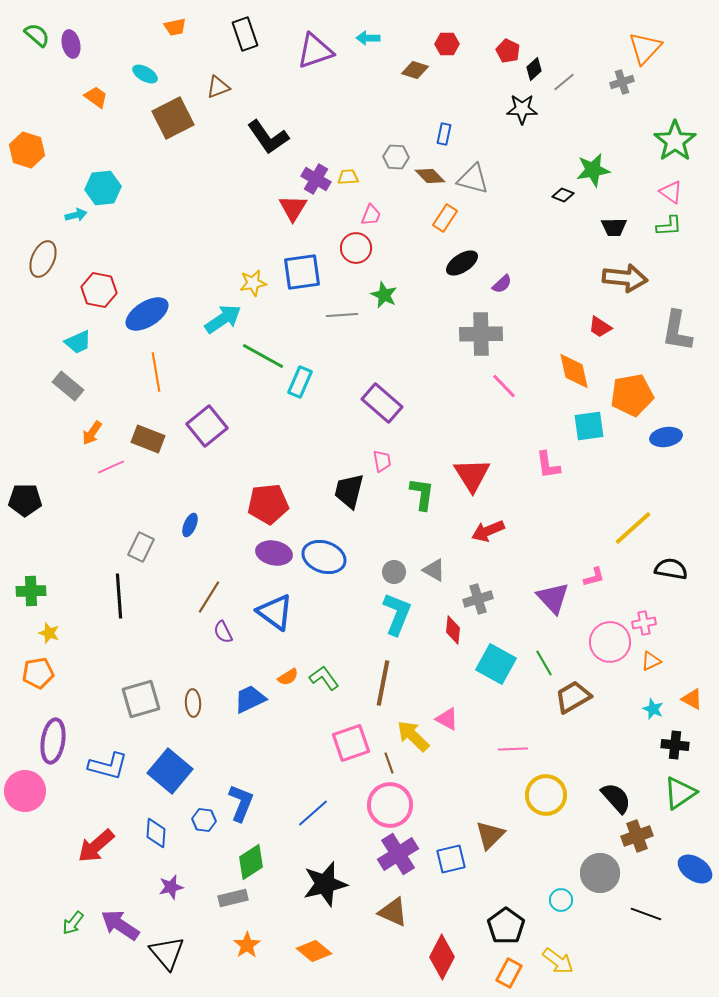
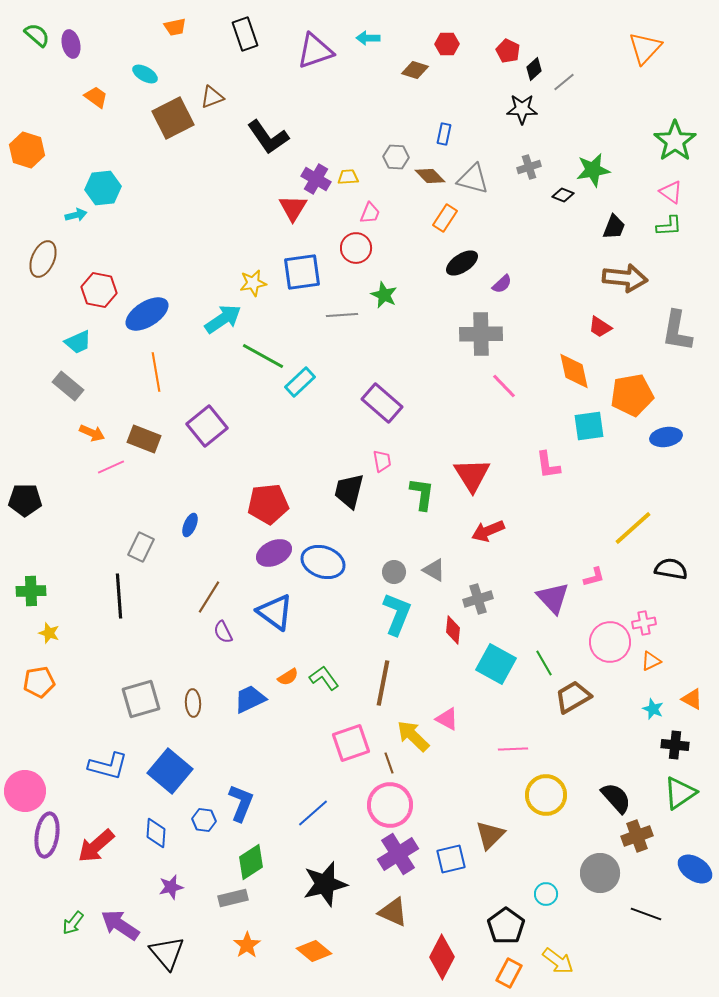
gray cross at (622, 82): moved 93 px left, 85 px down
brown triangle at (218, 87): moved 6 px left, 10 px down
pink trapezoid at (371, 215): moved 1 px left, 2 px up
black trapezoid at (614, 227): rotated 68 degrees counterclockwise
cyan rectangle at (300, 382): rotated 24 degrees clockwise
orange arrow at (92, 433): rotated 100 degrees counterclockwise
brown rectangle at (148, 439): moved 4 px left
purple ellipse at (274, 553): rotated 36 degrees counterclockwise
blue ellipse at (324, 557): moved 1 px left, 5 px down
orange pentagon at (38, 673): moved 1 px right, 9 px down
purple ellipse at (53, 741): moved 6 px left, 94 px down
cyan circle at (561, 900): moved 15 px left, 6 px up
